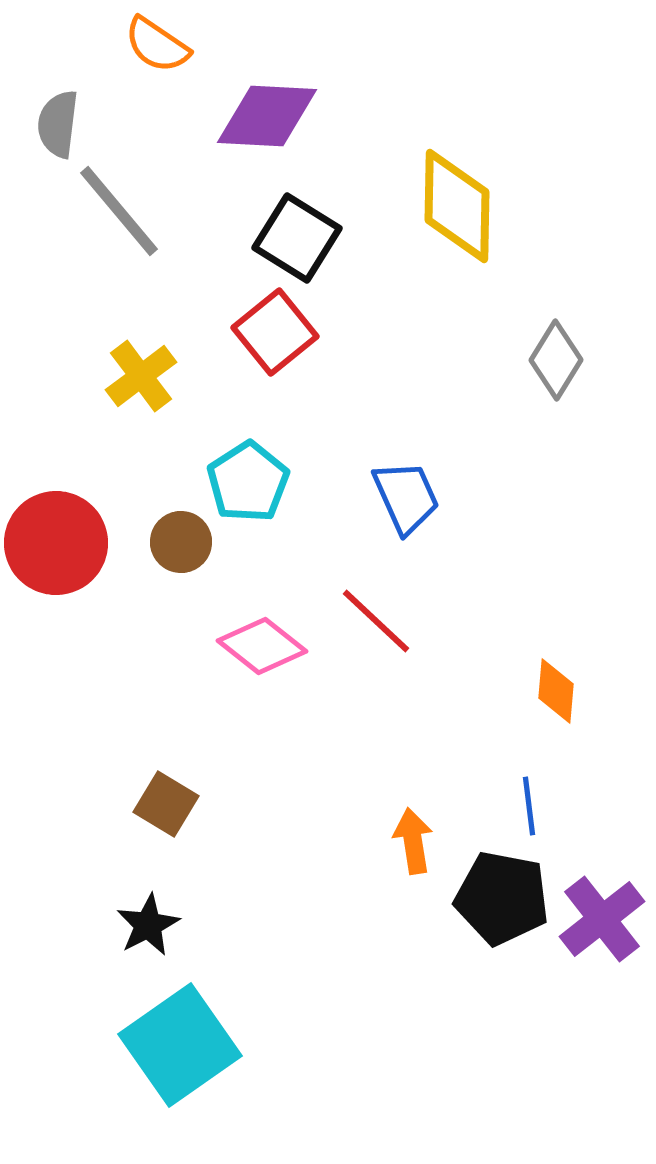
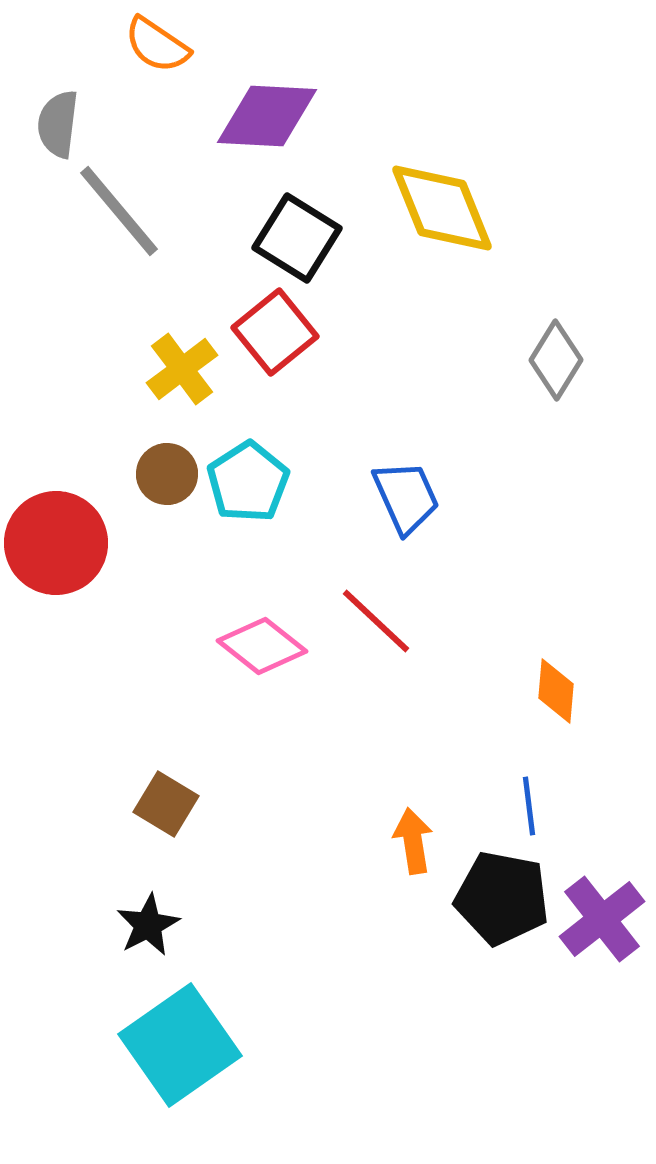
yellow diamond: moved 15 px left, 2 px down; rotated 23 degrees counterclockwise
yellow cross: moved 41 px right, 7 px up
brown circle: moved 14 px left, 68 px up
